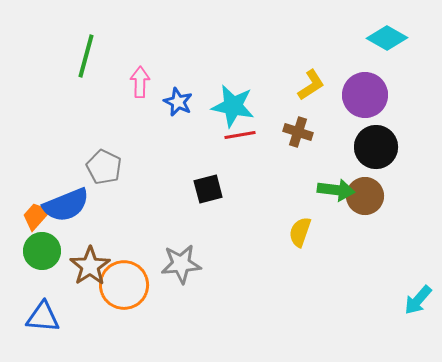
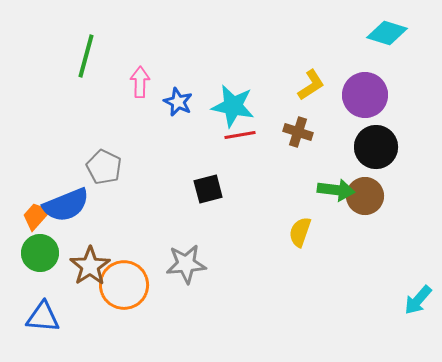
cyan diamond: moved 5 px up; rotated 12 degrees counterclockwise
green circle: moved 2 px left, 2 px down
gray star: moved 5 px right
